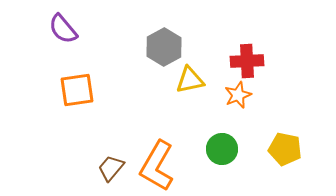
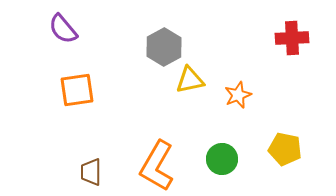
red cross: moved 45 px right, 23 px up
green circle: moved 10 px down
brown trapezoid: moved 20 px left, 4 px down; rotated 40 degrees counterclockwise
